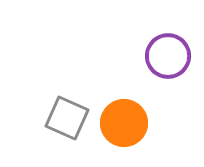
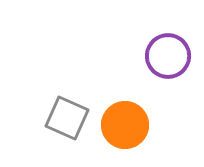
orange circle: moved 1 px right, 2 px down
